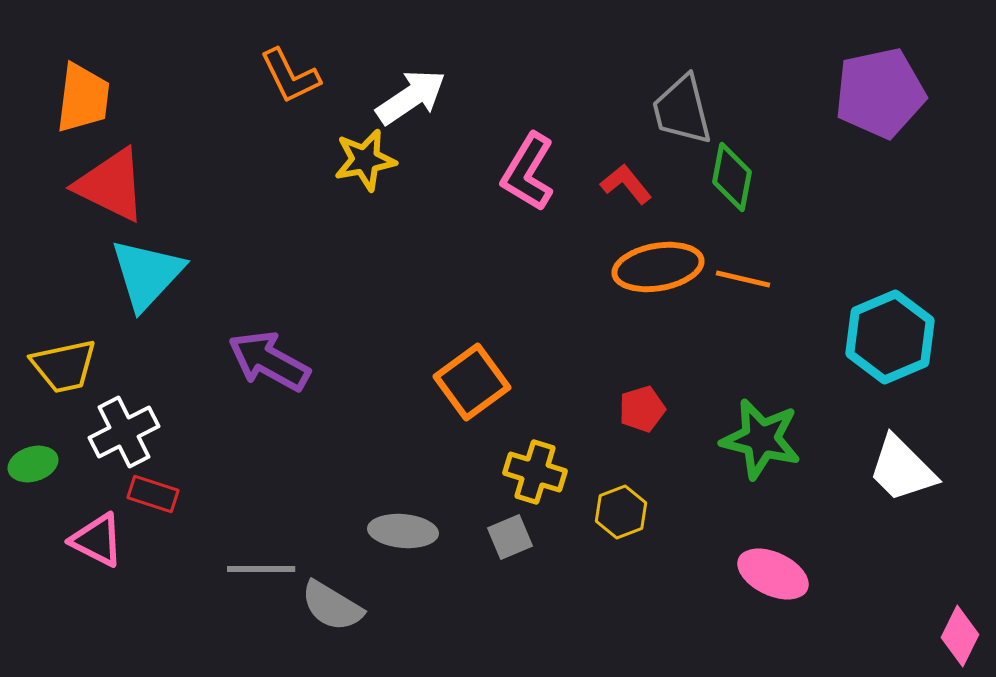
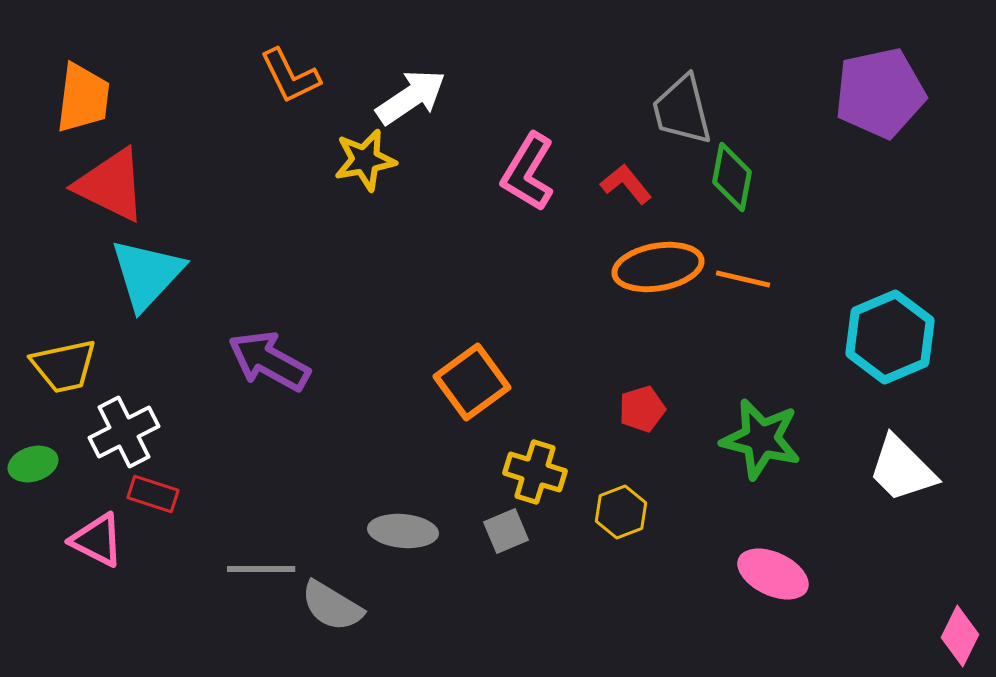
gray square: moved 4 px left, 6 px up
